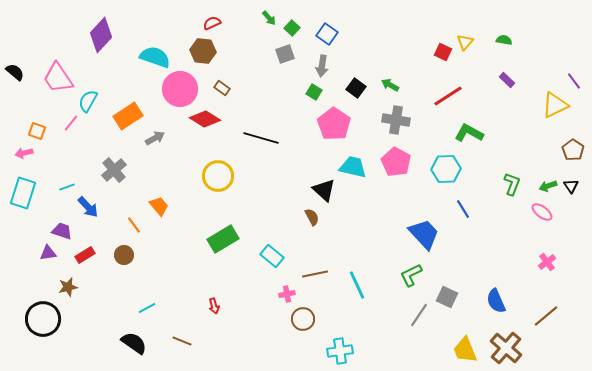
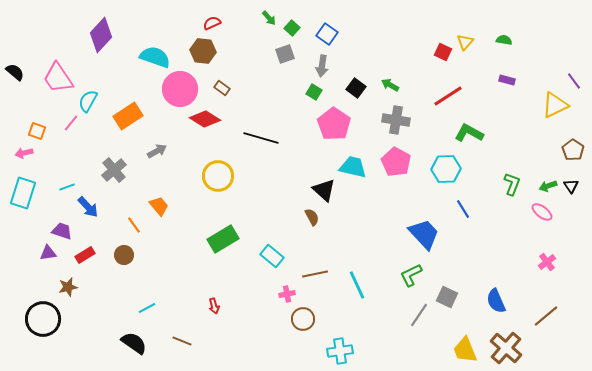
purple rectangle at (507, 80): rotated 28 degrees counterclockwise
gray arrow at (155, 138): moved 2 px right, 13 px down
